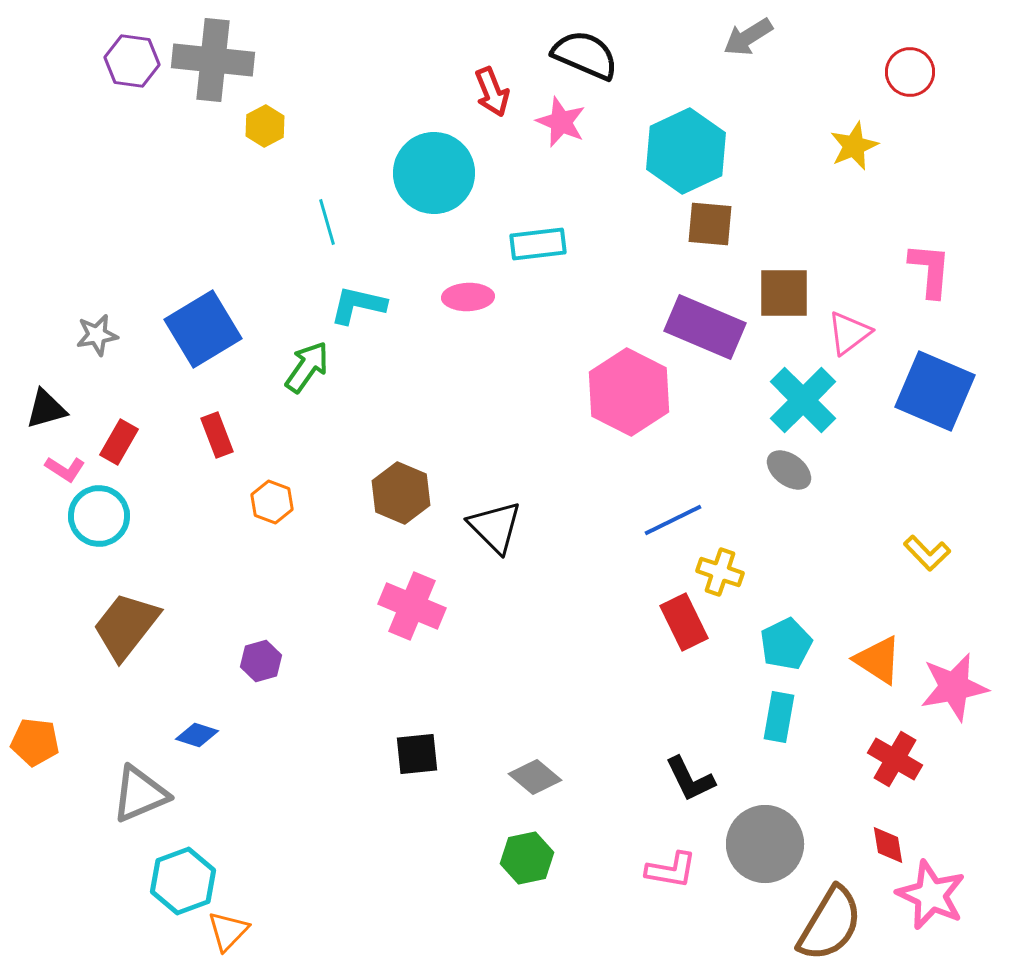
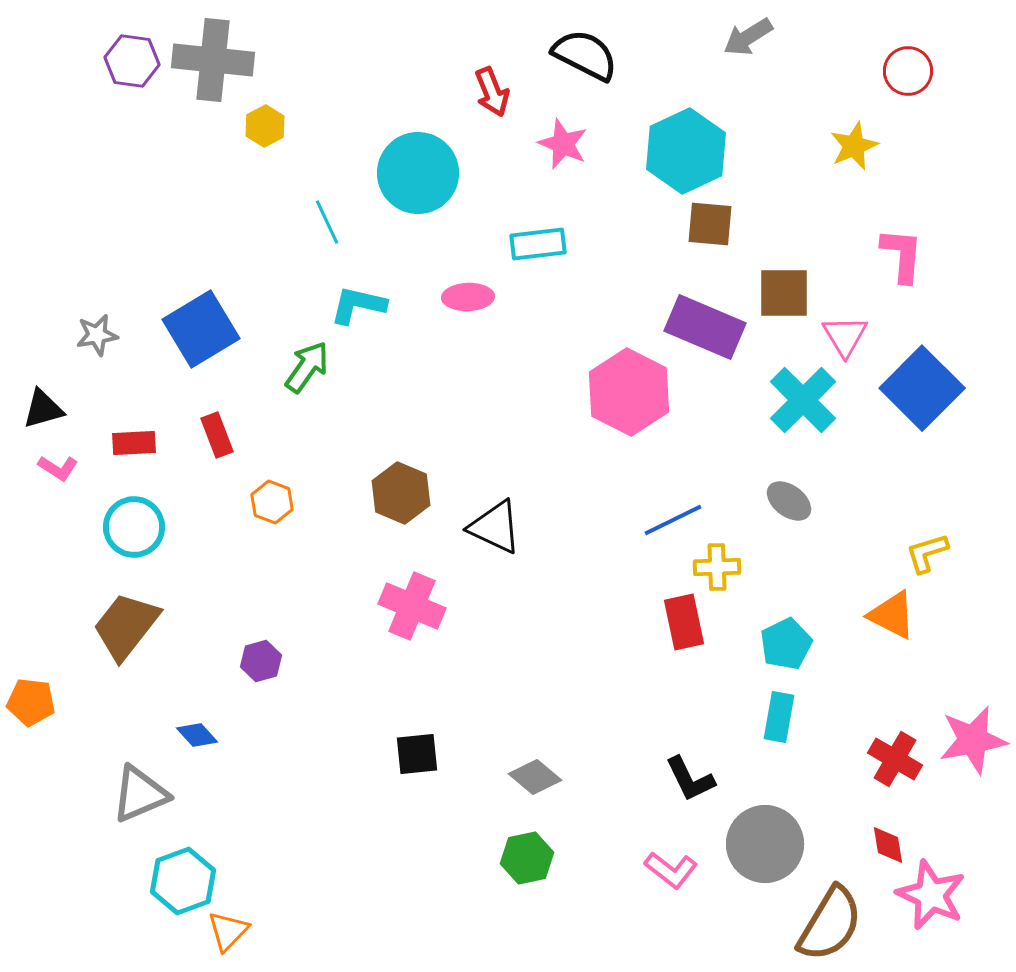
black semicircle at (585, 55): rotated 4 degrees clockwise
red circle at (910, 72): moved 2 px left, 1 px up
pink star at (561, 122): moved 2 px right, 22 px down
cyan circle at (434, 173): moved 16 px left
cyan line at (327, 222): rotated 9 degrees counterclockwise
pink L-shape at (930, 270): moved 28 px left, 15 px up
blue square at (203, 329): moved 2 px left
pink triangle at (849, 333): moved 4 px left, 3 px down; rotated 24 degrees counterclockwise
blue square at (935, 391): moved 13 px left, 3 px up; rotated 22 degrees clockwise
black triangle at (46, 409): moved 3 px left
red rectangle at (119, 442): moved 15 px right, 1 px down; rotated 57 degrees clockwise
pink L-shape at (65, 469): moved 7 px left, 1 px up
gray ellipse at (789, 470): moved 31 px down
cyan circle at (99, 516): moved 35 px right, 11 px down
black triangle at (495, 527): rotated 20 degrees counterclockwise
yellow L-shape at (927, 553): rotated 117 degrees clockwise
yellow cross at (720, 572): moved 3 px left, 5 px up; rotated 21 degrees counterclockwise
red rectangle at (684, 622): rotated 14 degrees clockwise
orange triangle at (878, 660): moved 14 px right, 45 px up; rotated 6 degrees counterclockwise
pink star at (954, 687): moved 19 px right, 53 px down
blue diamond at (197, 735): rotated 30 degrees clockwise
orange pentagon at (35, 742): moved 4 px left, 40 px up
pink L-shape at (671, 870): rotated 28 degrees clockwise
